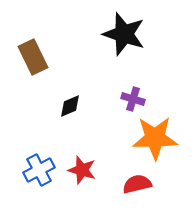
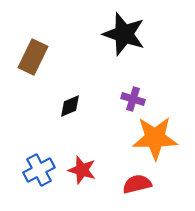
brown rectangle: rotated 52 degrees clockwise
